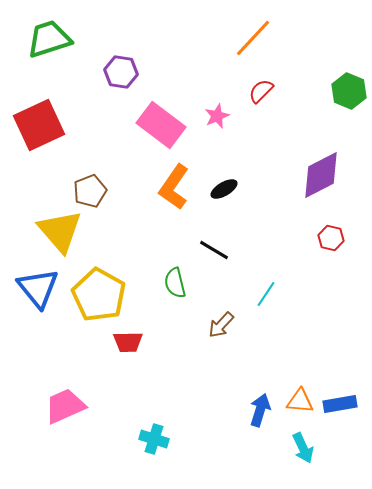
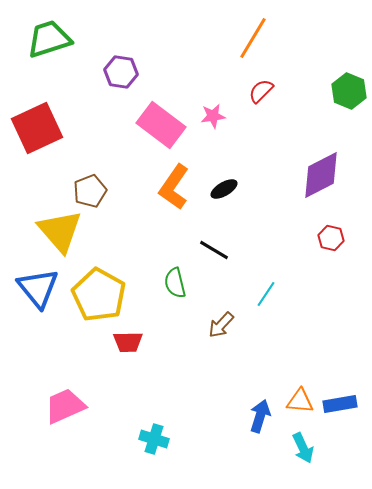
orange line: rotated 12 degrees counterclockwise
pink star: moved 4 px left; rotated 15 degrees clockwise
red square: moved 2 px left, 3 px down
blue arrow: moved 6 px down
